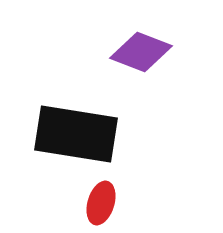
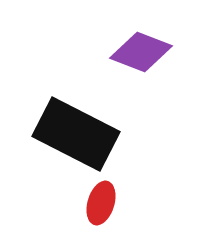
black rectangle: rotated 18 degrees clockwise
